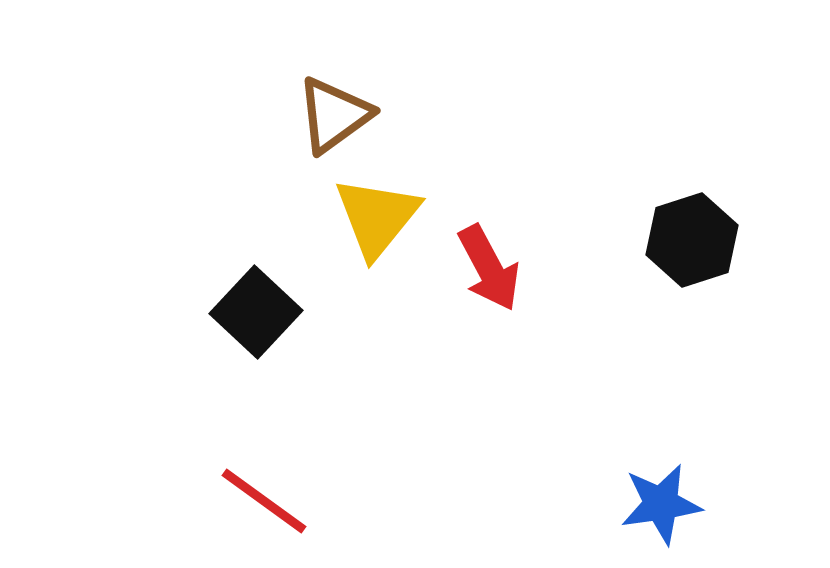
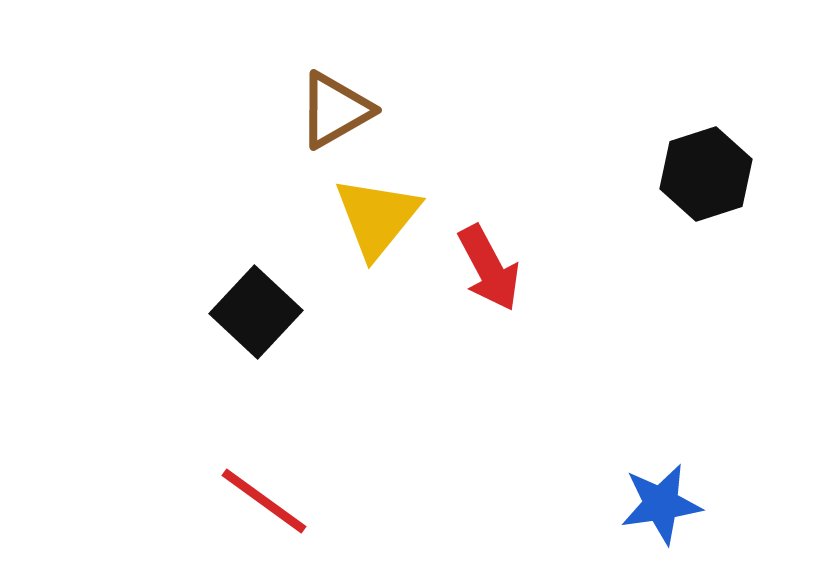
brown triangle: moved 1 px right, 5 px up; rotated 6 degrees clockwise
black hexagon: moved 14 px right, 66 px up
